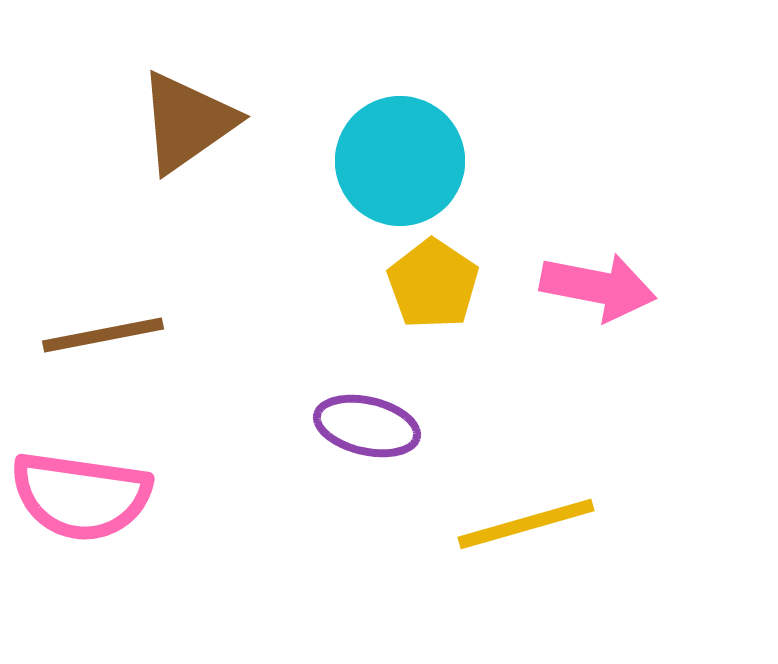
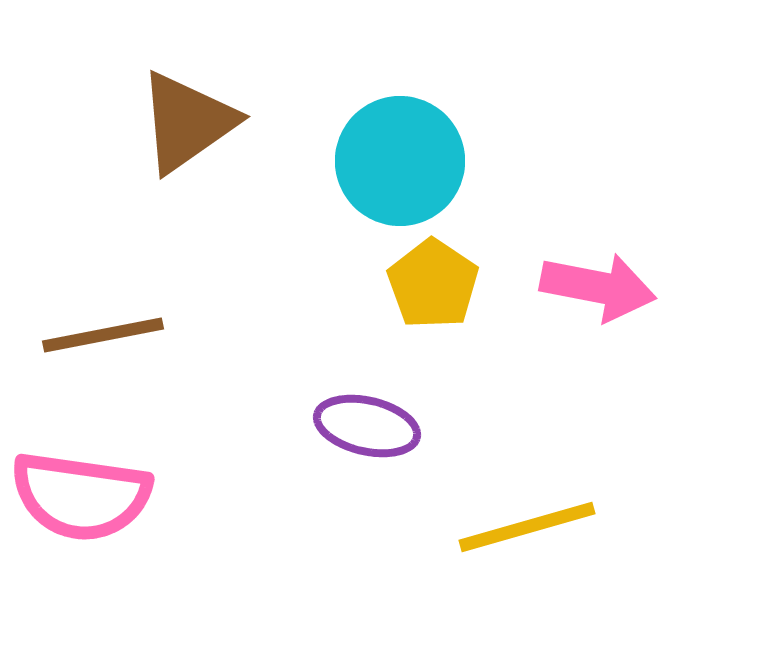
yellow line: moved 1 px right, 3 px down
